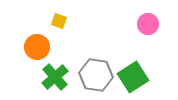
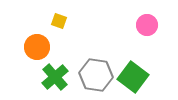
pink circle: moved 1 px left, 1 px down
green square: rotated 20 degrees counterclockwise
